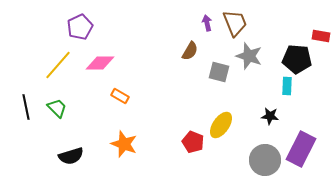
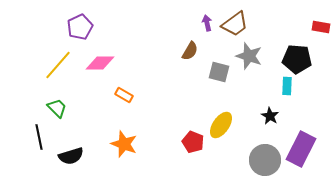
brown trapezoid: moved 1 px down; rotated 76 degrees clockwise
red rectangle: moved 9 px up
orange rectangle: moved 4 px right, 1 px up
black line: moved 13 px right, 30 px down
black star: rotated 24 degrees clockwise
